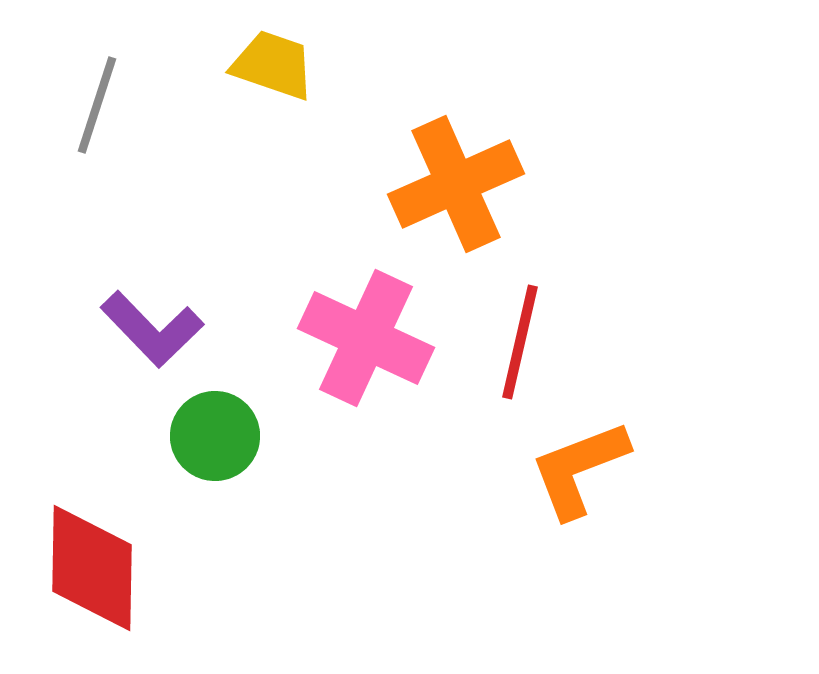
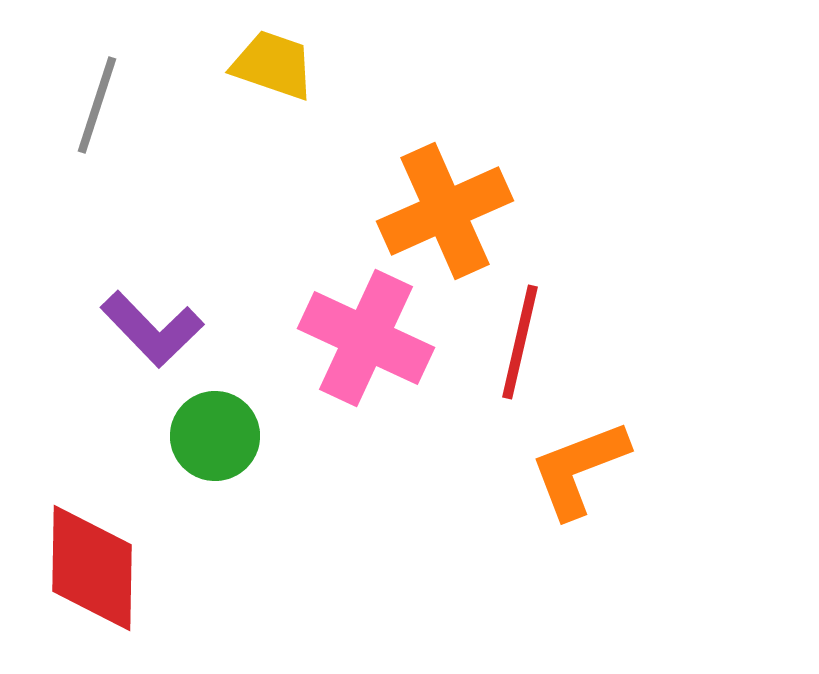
orange cross: moved 11 px left, 27 px down
